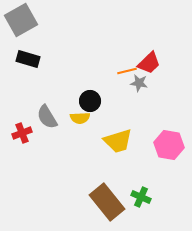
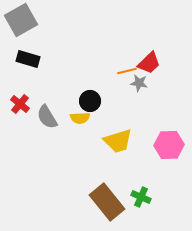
red cross: moved 2 px left, 29 px up; rotated 30 degrees counterclockwise
pink hexagon: rotated 12 degrees counterclockwise
